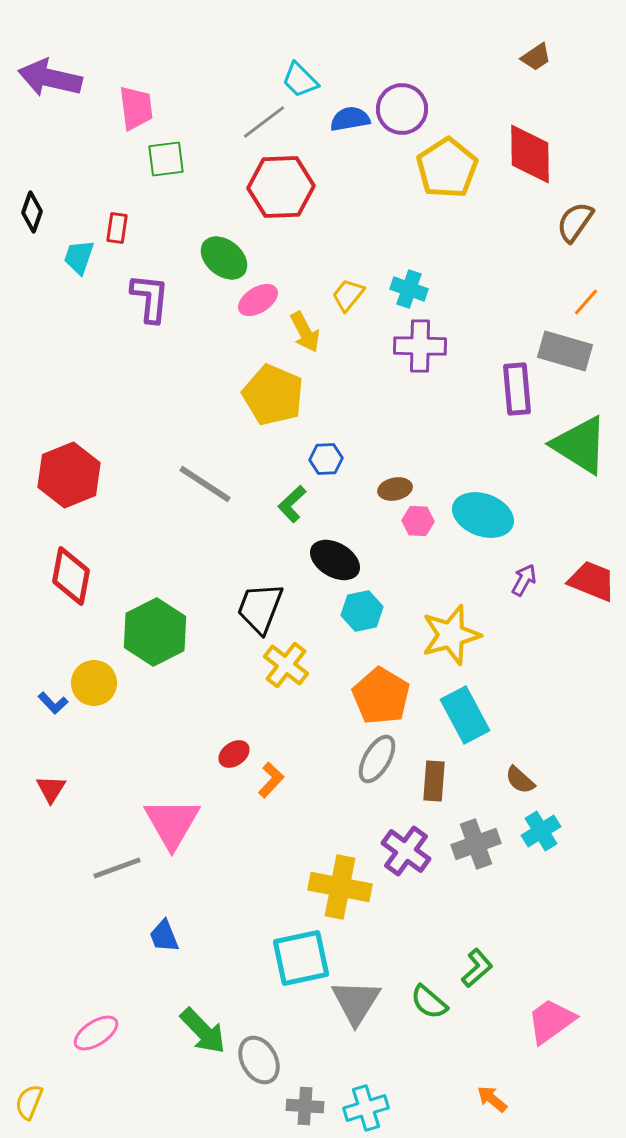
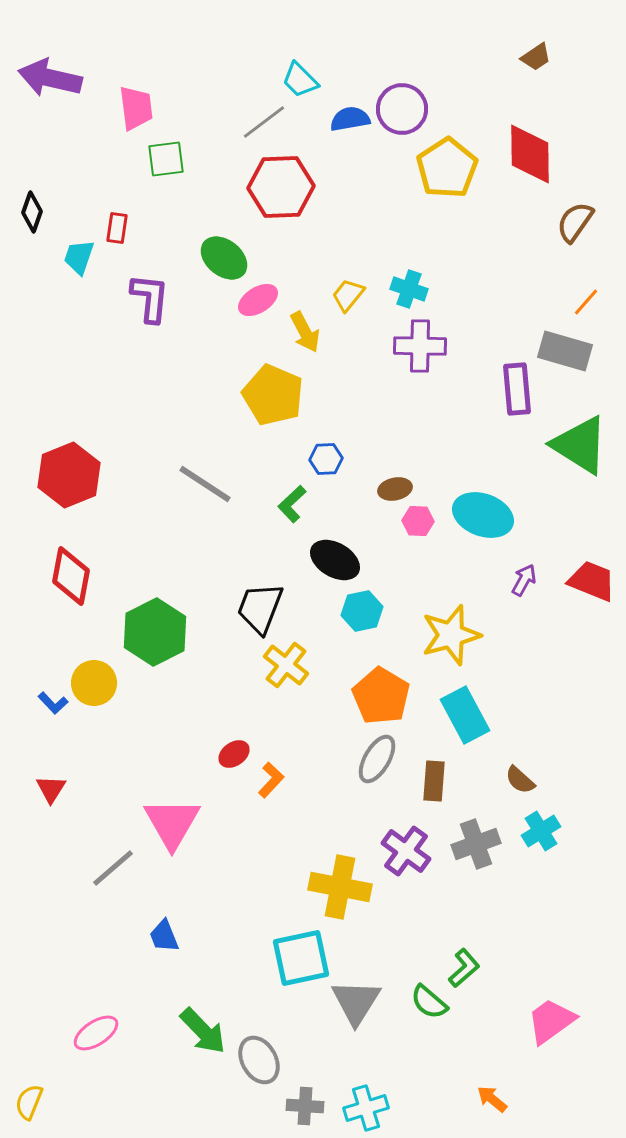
gray line at (117, 868): moved 4 px left; rotated 21 degrees counterclockwise
green L-shape at (477, 968): moved 13 px left
